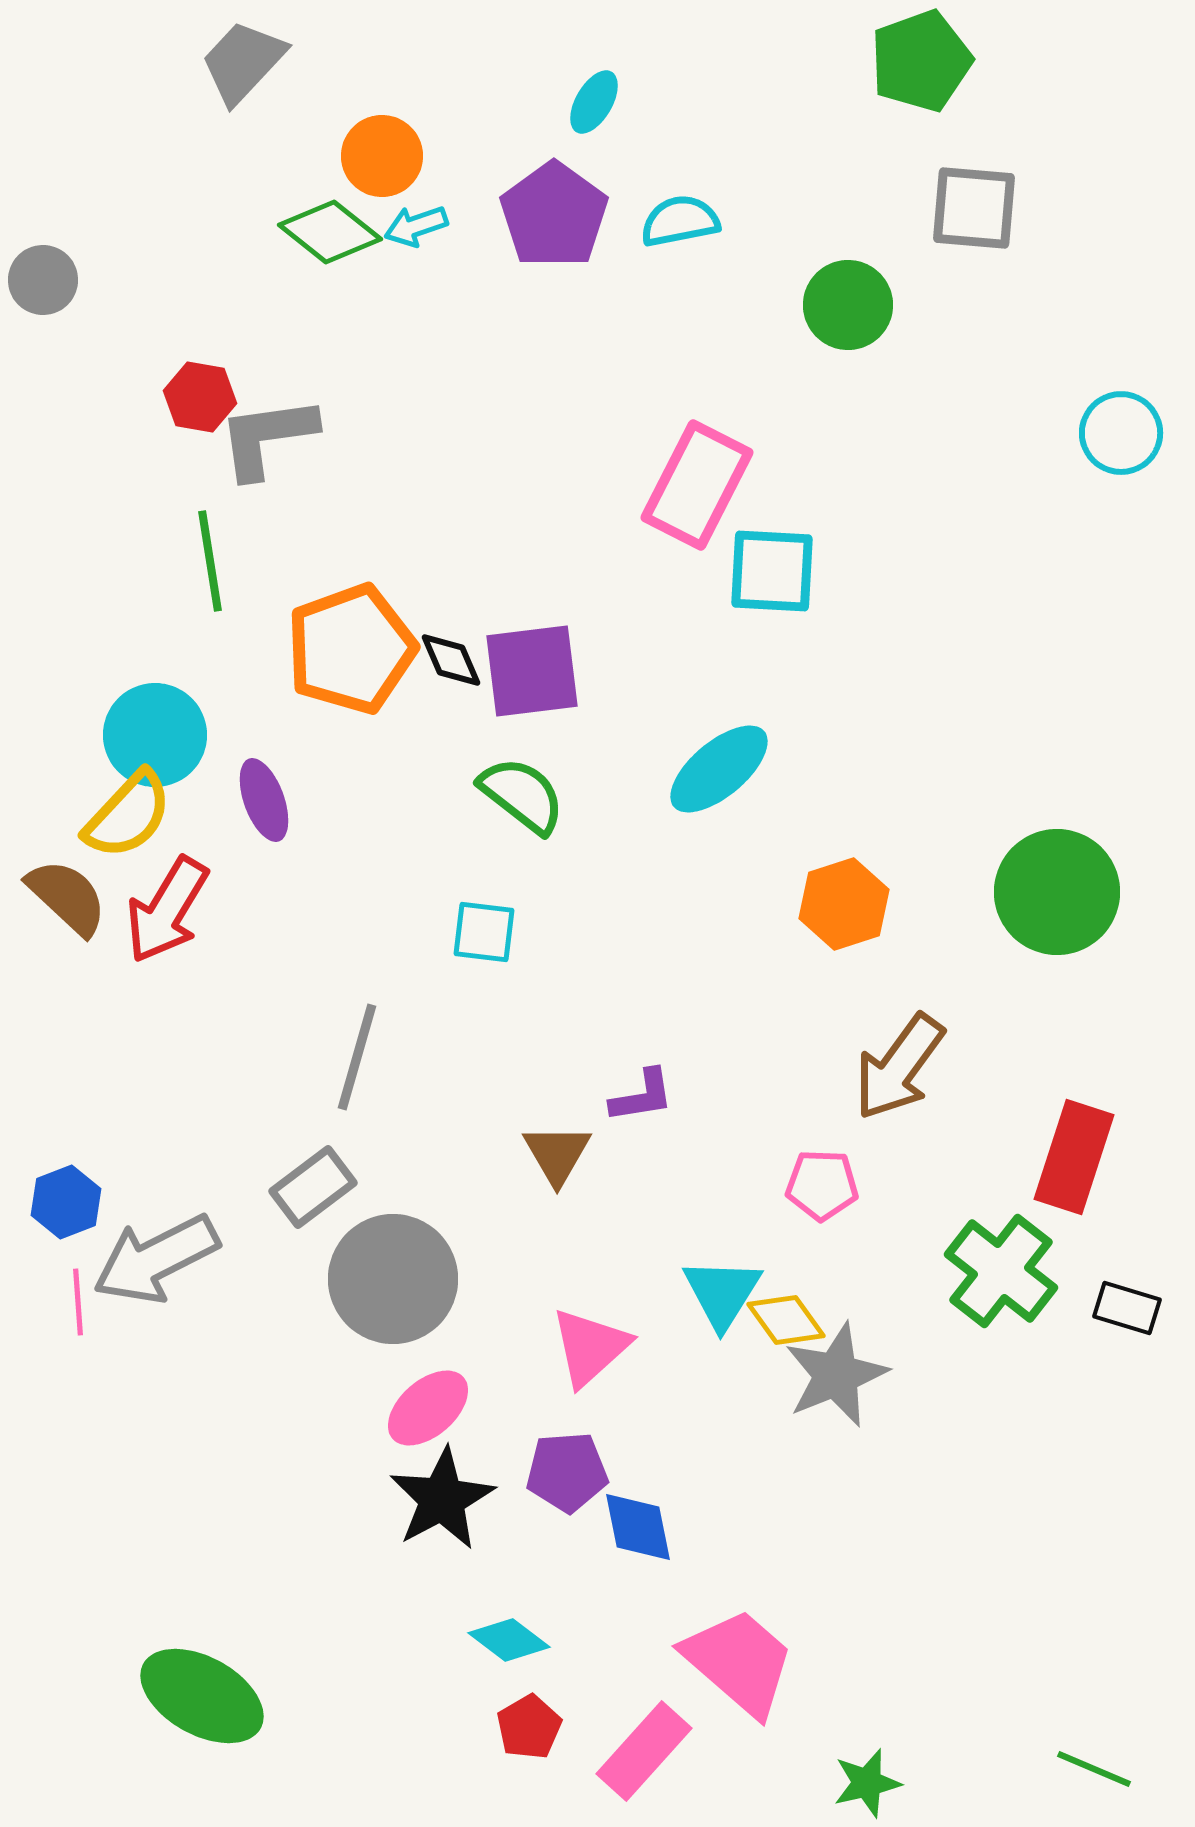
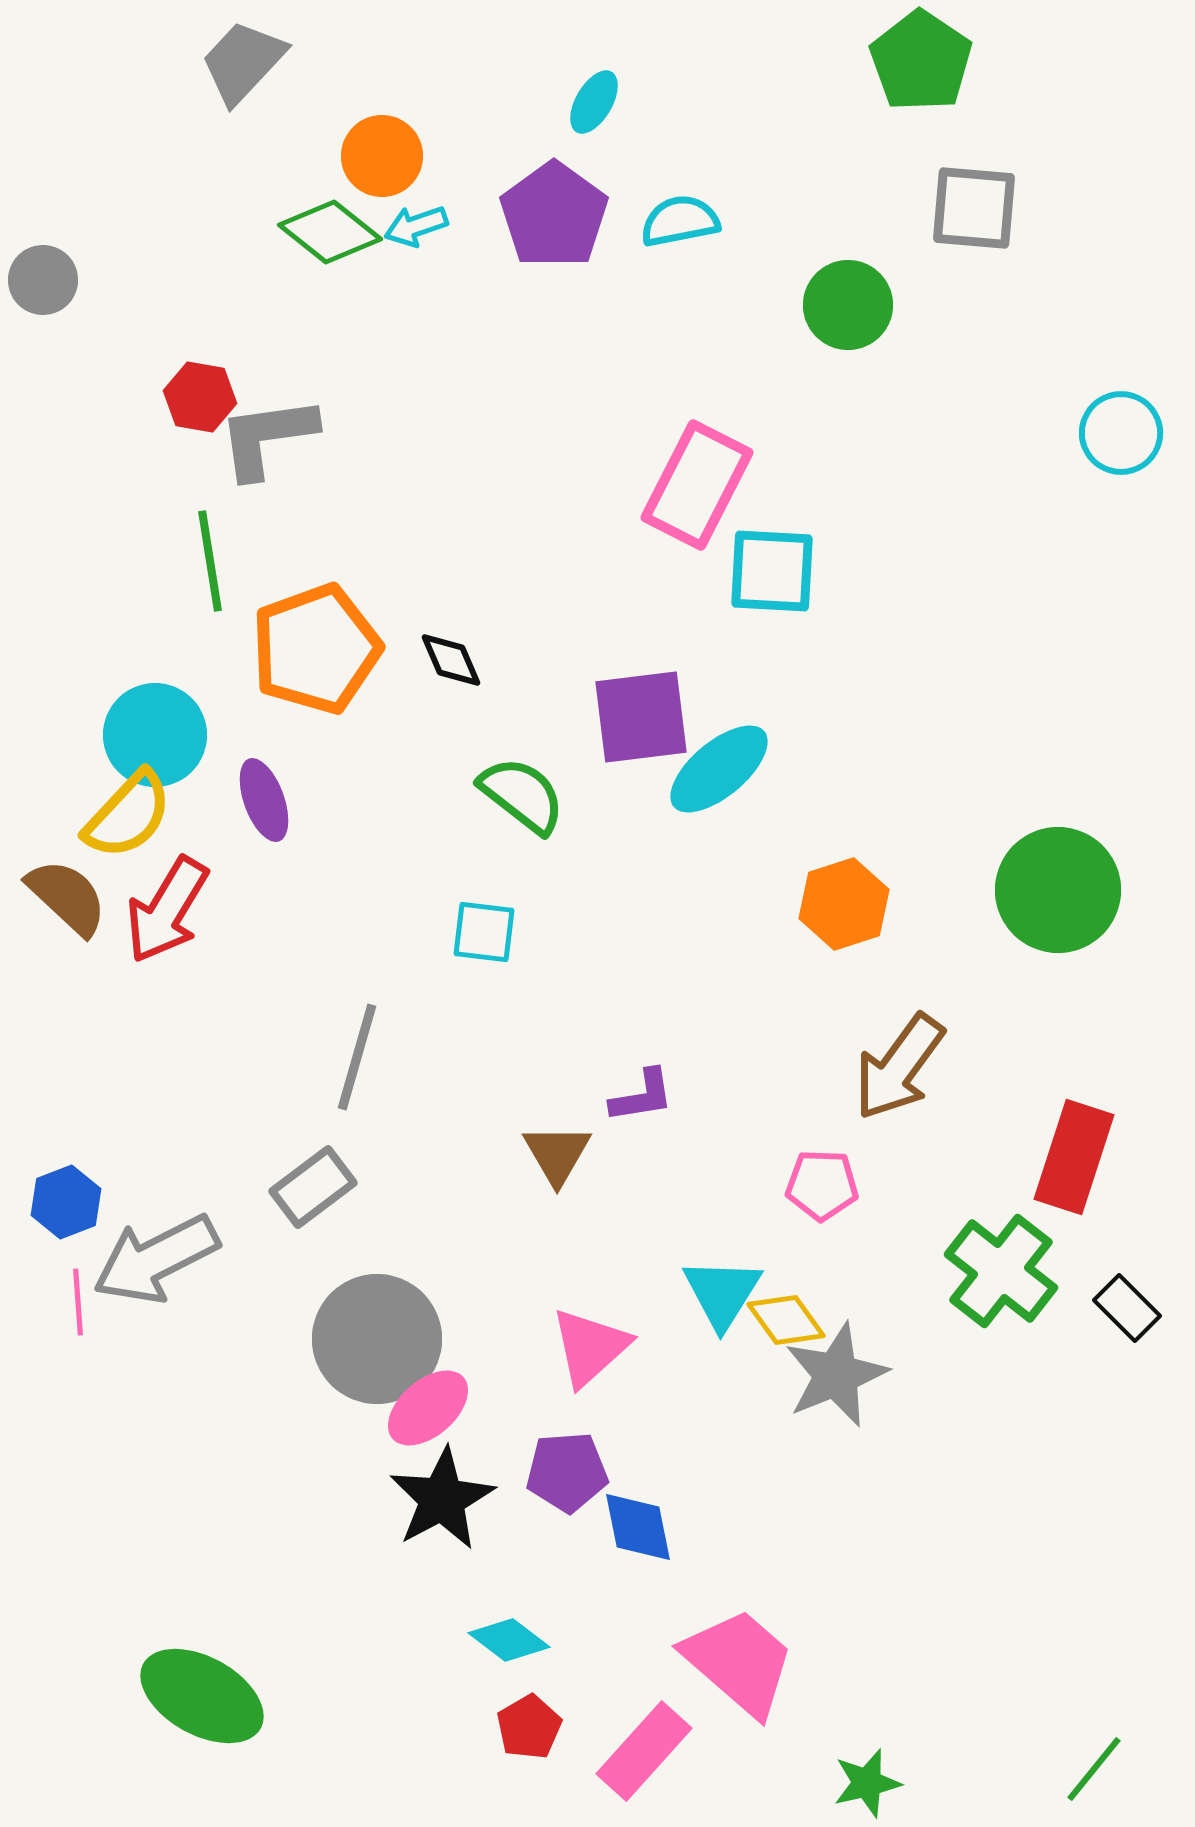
green pentagon at (921, 61): rotated 18 degrees counterclockwise
orange pentagon at (351, 649): moved 35 px left
purple square at (532, 671): moved 109 px right, 46 px down
green circle at (1057, 892): moved 1 px right, 2 px up
gray circle at (393, 1279): moved 16 px left, 60 px down
black rectangle at (1127, 1308): rotated 28 degrees clockwise
green line at (1094, 1769): rotated 74 degrees counterclockwise
